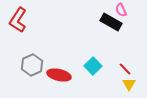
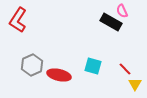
pink semicircle: moved 1 px right, 1 px down
cyan square: rotated 30 degrees counterclockwise
yellow triangle: moved 6 px right
